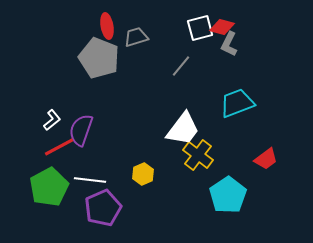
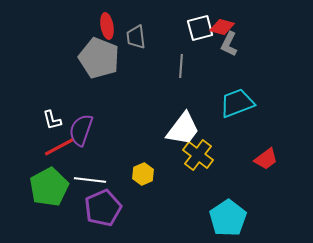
gray trapezoid: rotated 80 degrees counterclockwise
gray line: rotated 35 degrees counterclockwise
white L-shape: rotated 115 degrees clockwise
cyan pentagon: moved 23 px down
